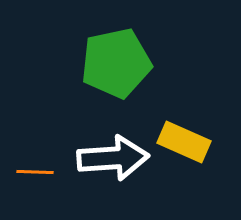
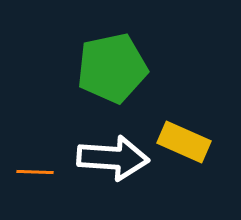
green pentagon: moved 4 px left, 5 px down
white arrow: rotated 8 degrees clockwise
